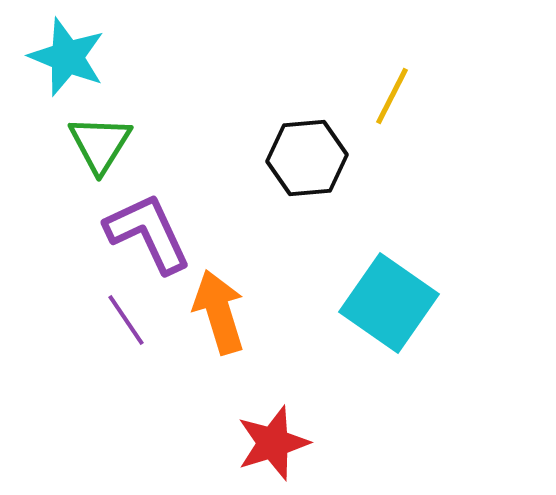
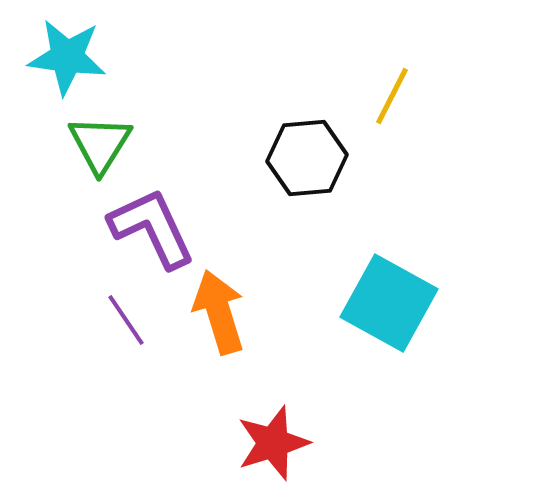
cyan star: rotated 14 degrees counterclockwise
purple L-shape: moved 4 px right, 5 px up
cyan square: rotated 6 degrees counterclockwise
